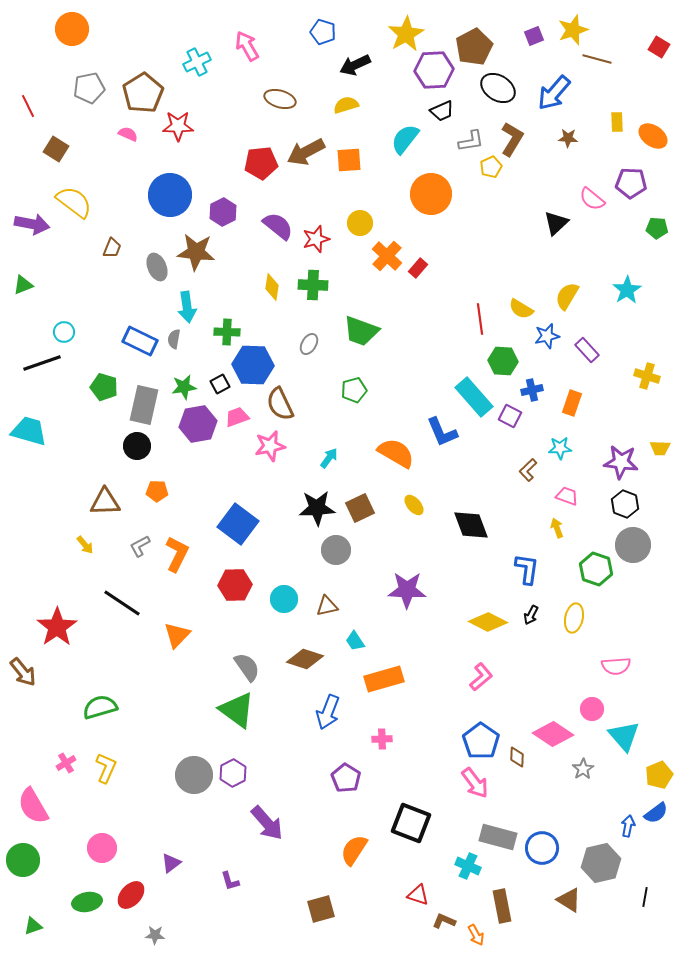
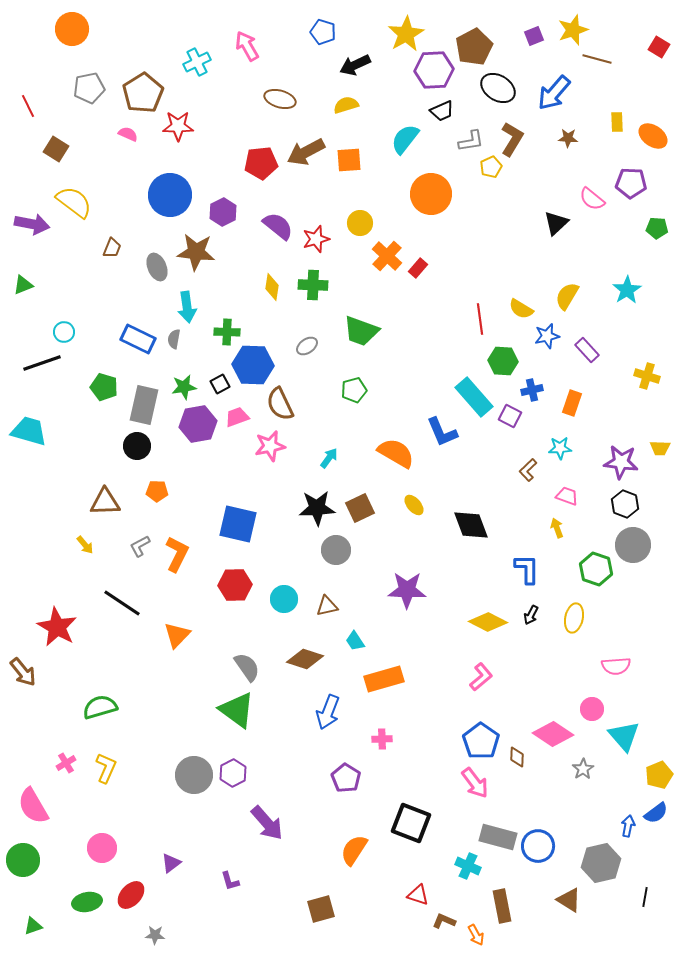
blue rectangle at (140, 341): moved 2 px left, 2 px up
gray ellipse at (309, 344): moved 2 px left, 2 px down; rotated 25 degrees clockwise
blue square at (238, 524): rotated 24 degrees counterclockwise
blue L-shape at (527, 569): rotated 8 degrees counterclockwise
red star at (57, 627): rotated 9 degrees counterclockwise
blue circle at (542, 848): moved 4 px left, 2 px up
